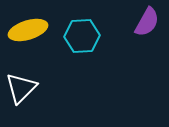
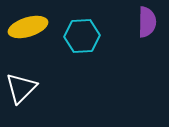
purple semicircle: rotated 28 degrees counterclockwise
yellow ellipse: moved 3 px up
